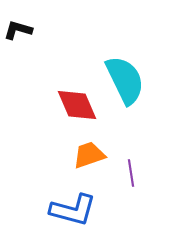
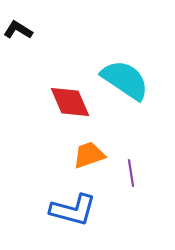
black L-shape: rotated 16 degrees clockwise
cyan semicircle: rotated 30 degrees counterclockwise
red diamond: moved 7 px left, 3 px up
